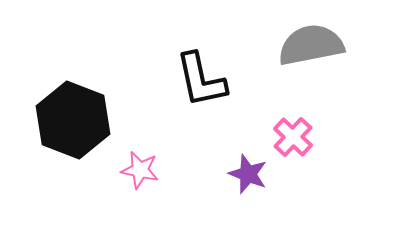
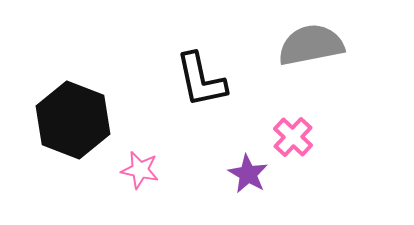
purple star: rotated 9 degrees clockwise
